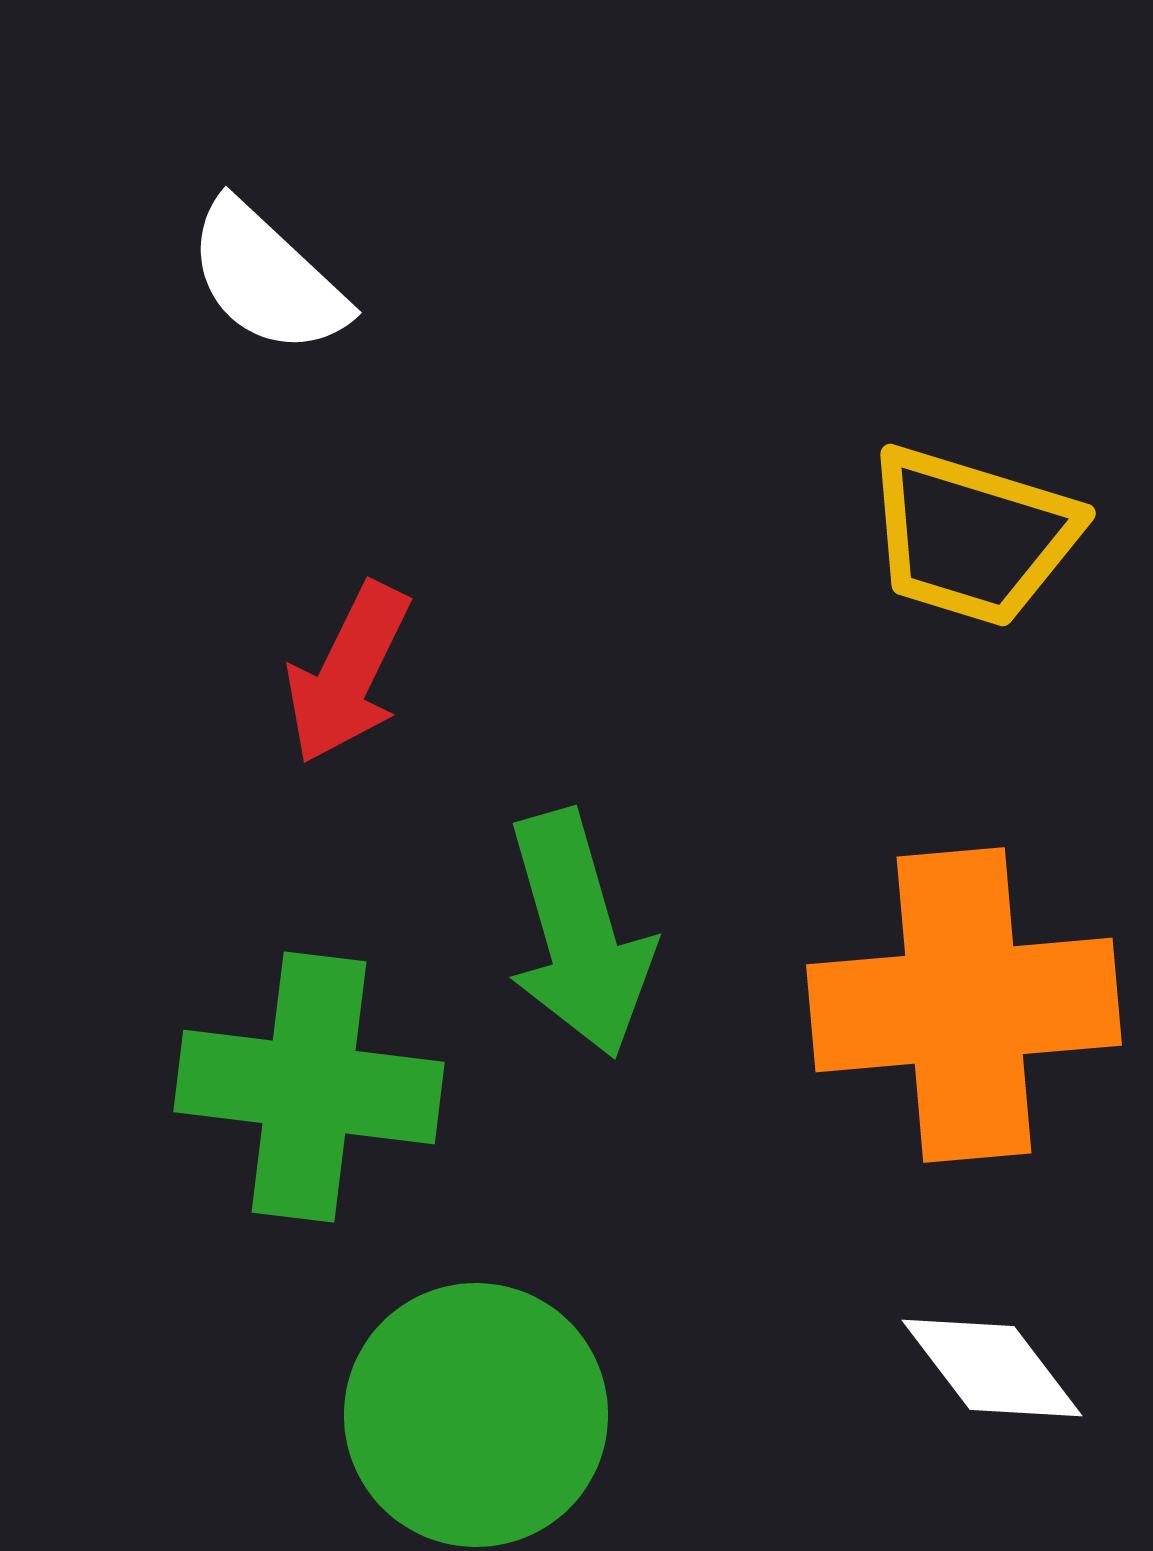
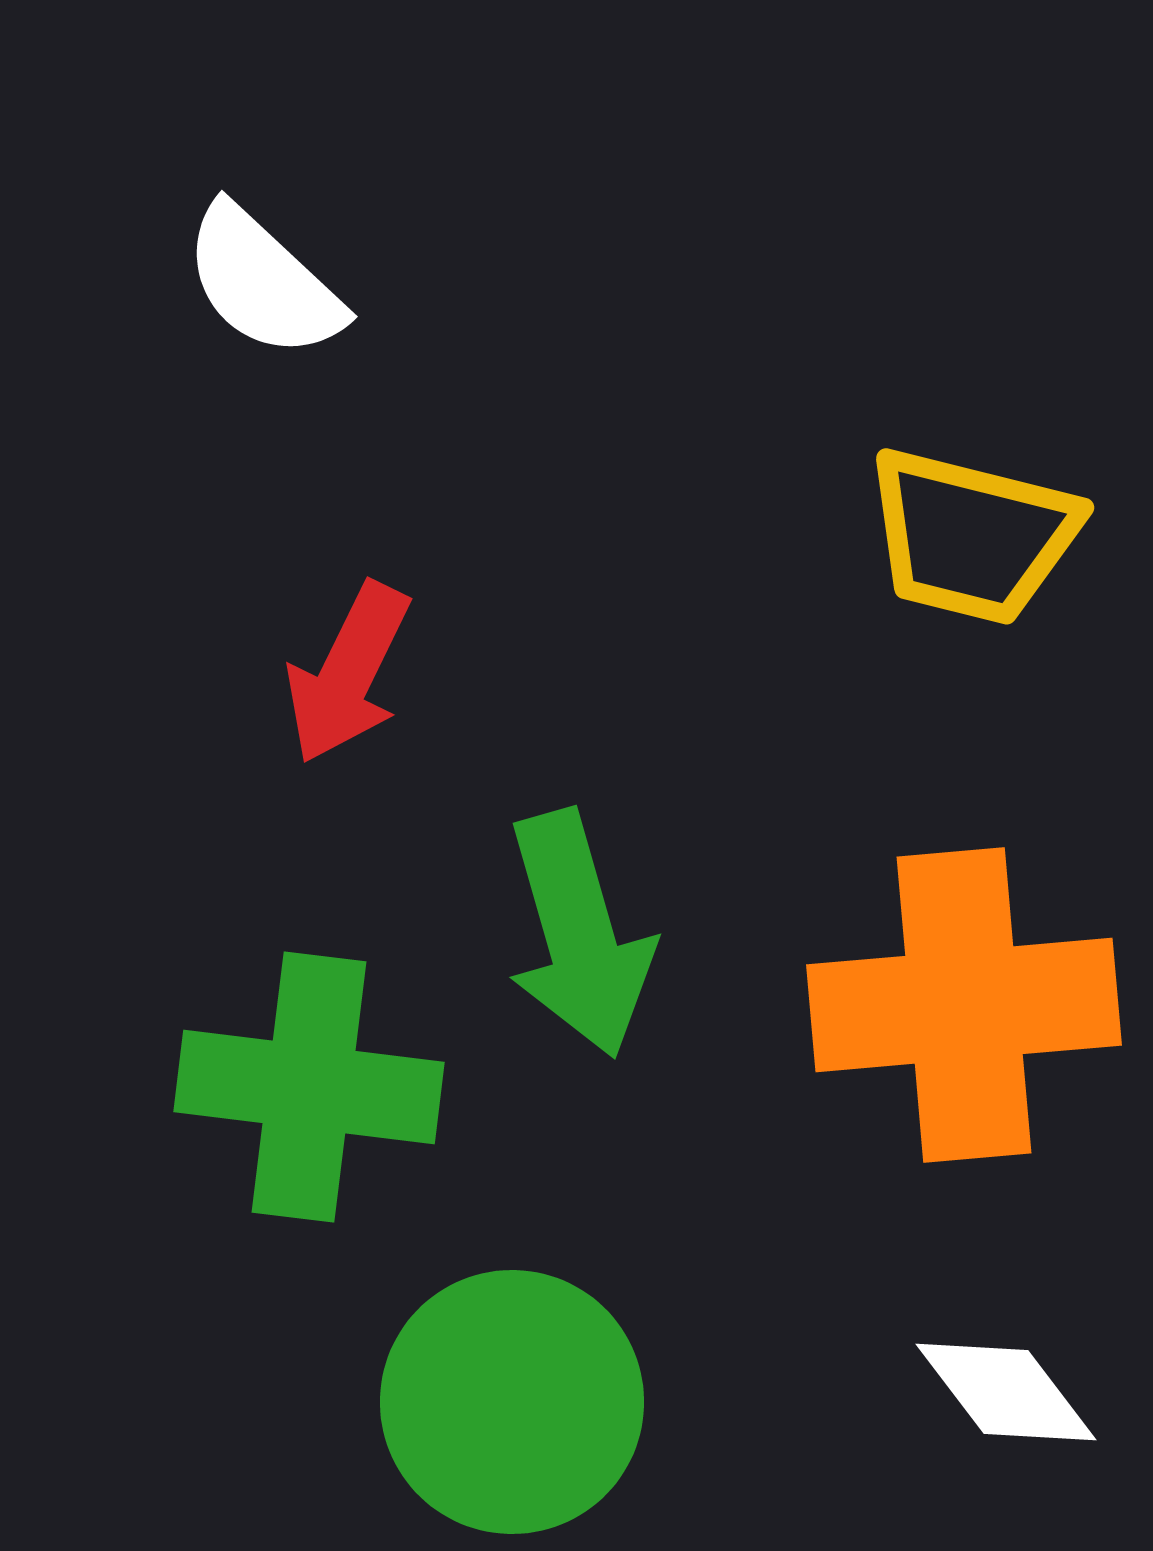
white semicircle: moved 4 px left, 4 px down
yellow trapezoid: rotated 3 degrees counterclockwise
white diamond: moved 14 px right, 24 px down
green circle: moved 36 px right, 13 px up
